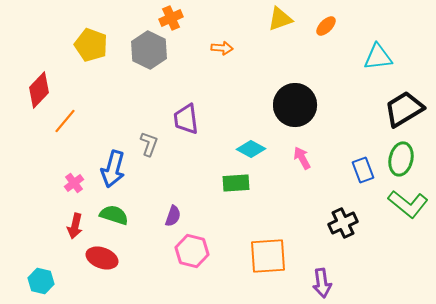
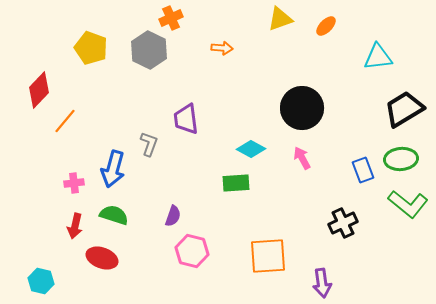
yellow pentagon: moved 3 px down
black circle: moved 7 px right, 3 px down
green ellipse: rotated 72 degrees clockwise
pink cross: rotated 30 degrees clockwise
